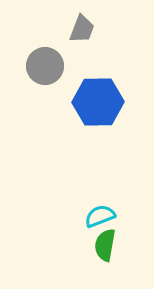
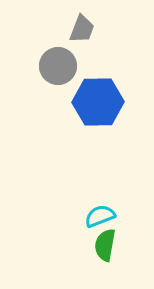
gray circle: moved 13 px right
